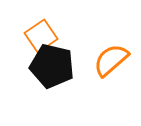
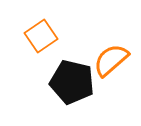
black pentagon: moved 20 px right, 16 px down
